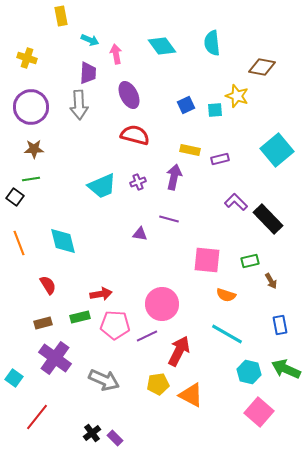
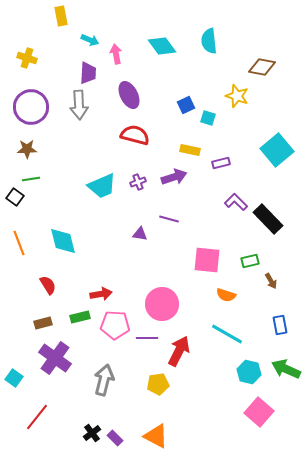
cyan semicircle at (212, 43): moved 3 px left, 2 px up
cyan square at (215, 110): moved 7 px left, 8 px down; rotated 21 degrees clockwise
brown star at (34, 149): moved 7 px left
purple rectangle at (220, 159): moved 1 px right, 4 px down
purple arrow at (174, 177): rotated 60 degrees clockwise
purple line at (147, 336): moved 2 px down; rotated 25 degrees clockwise
gray arrow at (104, 380): rotated 100 degrees counterclockwise
orange triangle at (191, 395): moved 35 px left, 41 px down
